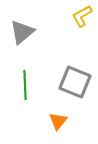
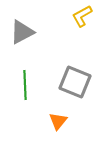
gray triangle: rotated 12 degrees clockwise
